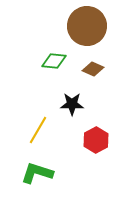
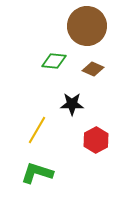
yellow line: moved 1 px left
